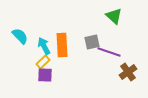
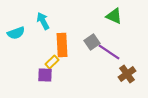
green triangle: rotated 18 degrees counterclockwise
cyan semicircle: moved 4 px left, 3 px up; rotated 114 degrees clockwise
gray square: rotated 21 degrees counterclockwise
cyan arrow: moved 1 px left, 25 px up
purple line: rotated 15 degrees clockwise
yellow rectangle: moved 9 px right
brown cross: moved 1 px left, 2 px down
